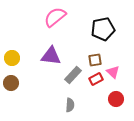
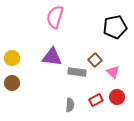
pink semicircle: rotated 35 degrees counterclockwise
black pentagon: moved 12 px right, 2 px up
purple triangle: moved 1 px right, 1 px down
brown square: rotated 32 degrees counterclockwise
gray rectangle: moved 4 px right, 3 px up; rotated 54 degrees clockwise
red rectangle: moved 21 px down
brown circle: moved 1 px right
red circle: moved 1 px right, 2 px up
